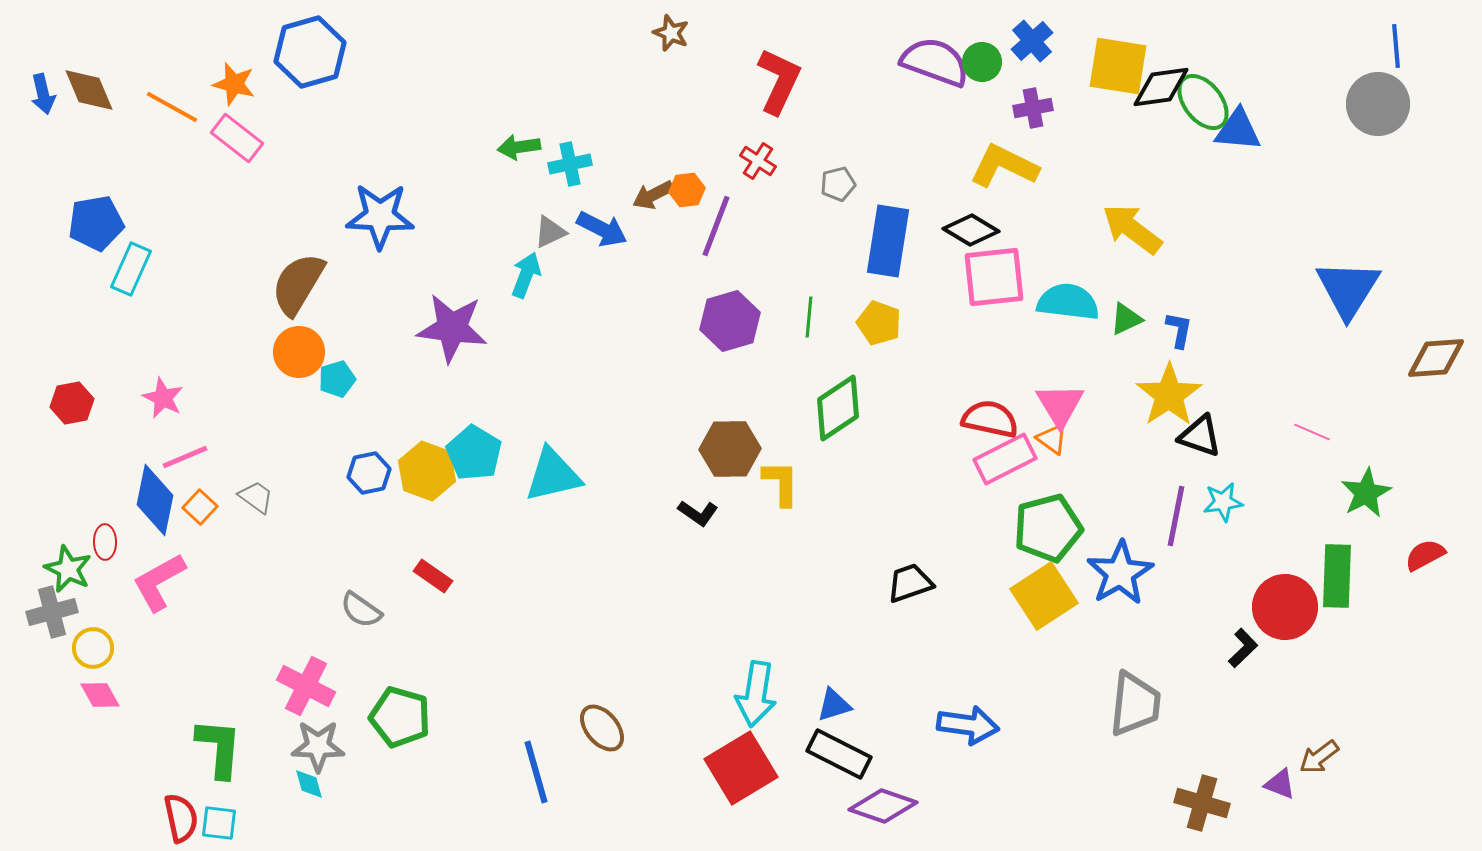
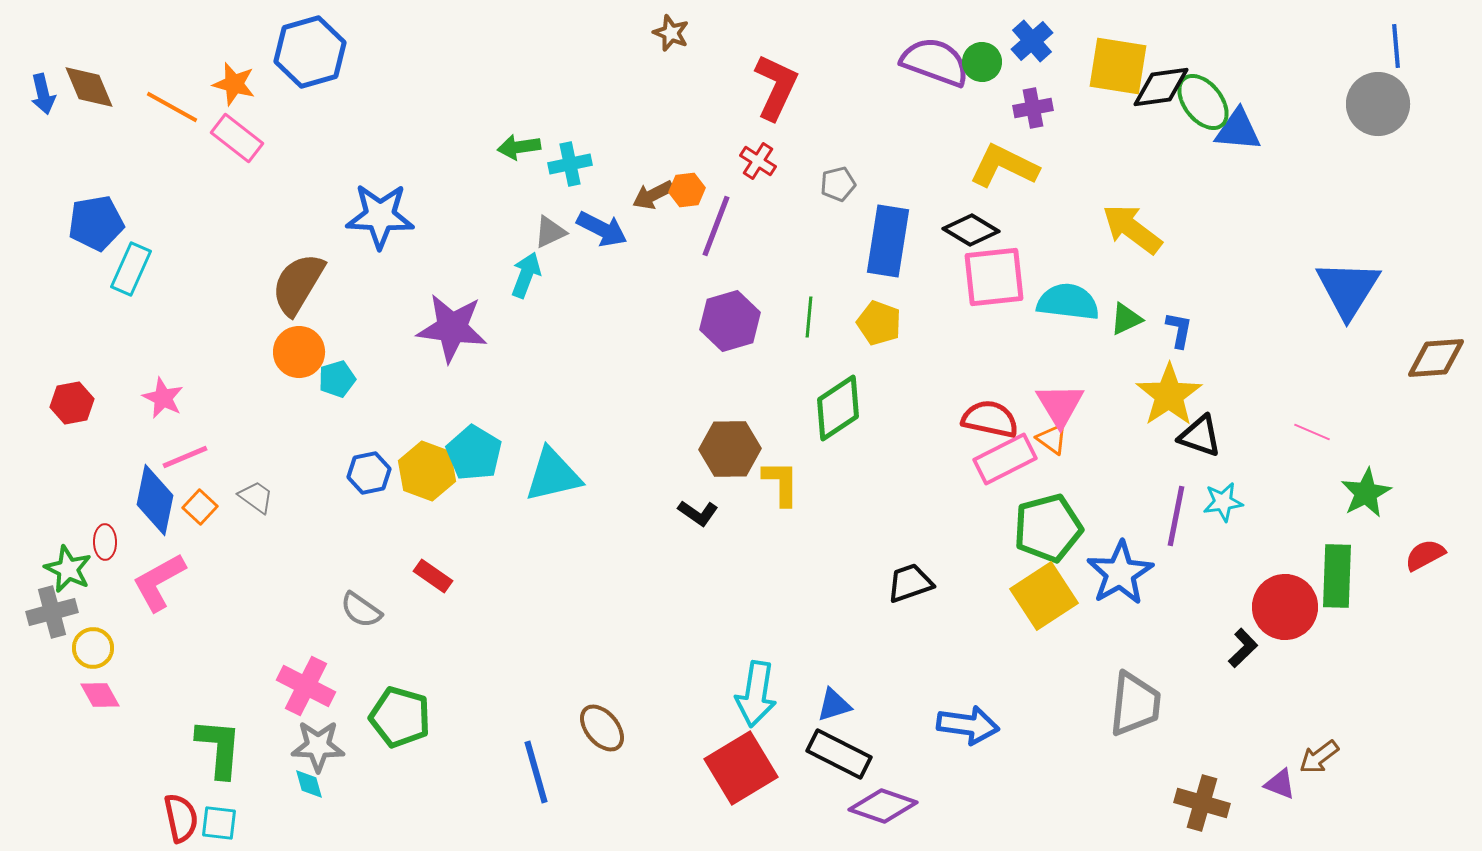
red L-shape at (779, 81): moved 3 px left, 6 px down
brown diamond at (89, 90): moved 3 px up
